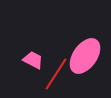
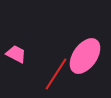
pink trapezoid: moved 17 px left, 6 px up
